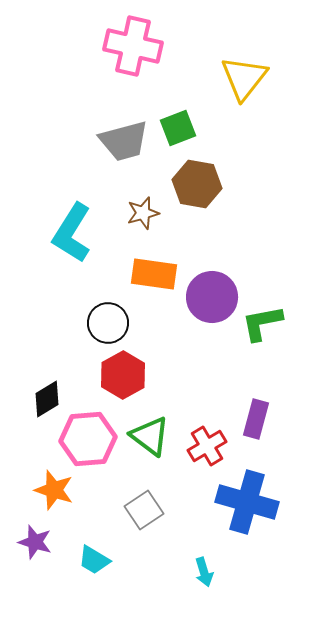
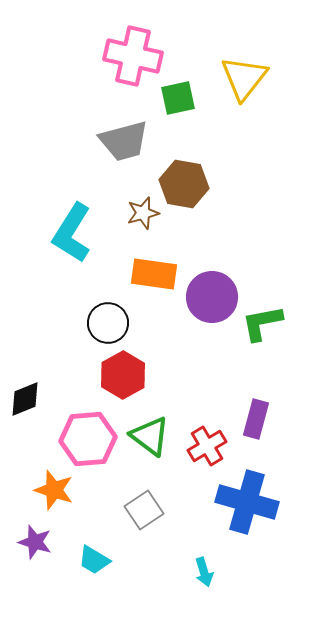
pink cross: moved 10 px down
green square: moved 30 px up; rotated 9 degrees clockwise
brown hexagon: moved 13 px left
black diamond: moved 22 px left; rotated 9 degrees clockwise
